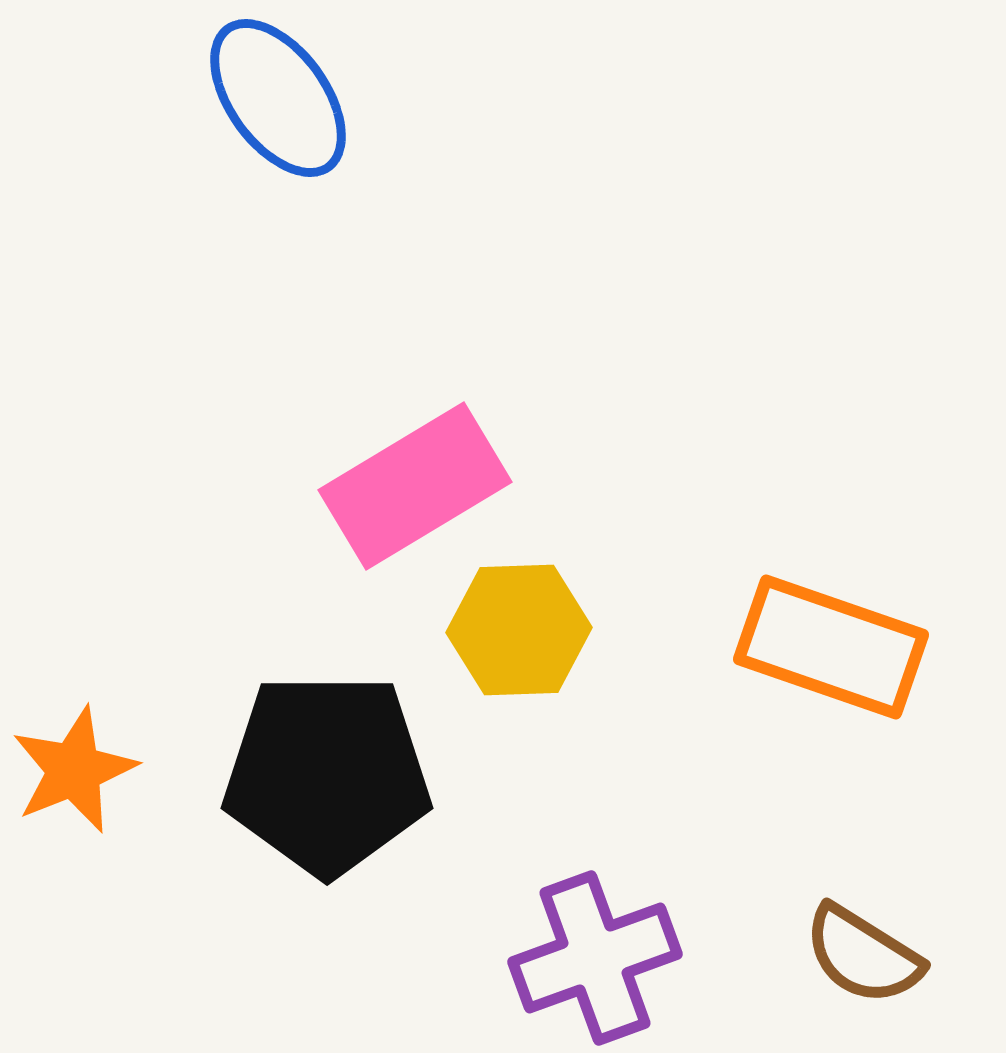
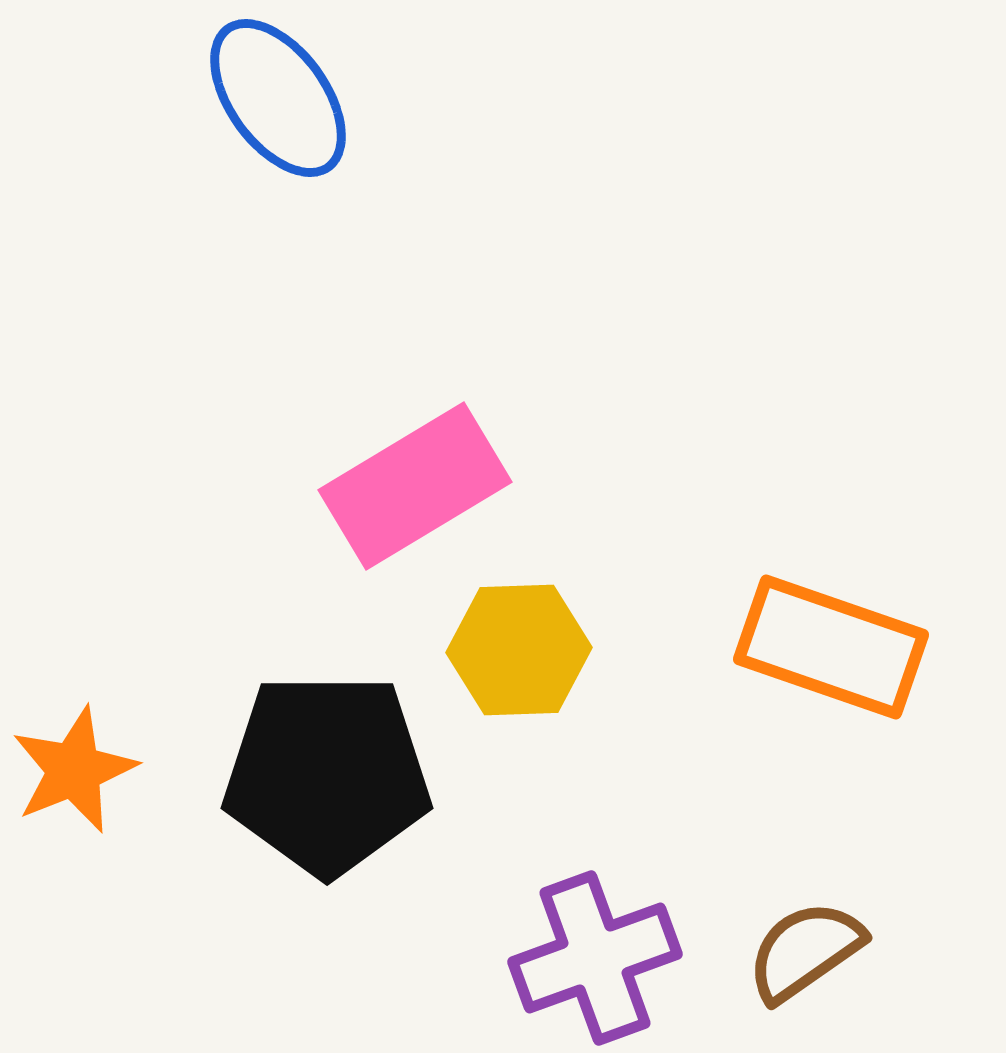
yellow hexagon: moved 20 px down
brown semicircle: moved 58 px left, 4 px up; rotated 113 degrees clockwise
